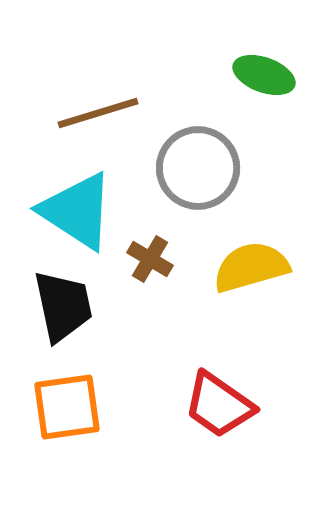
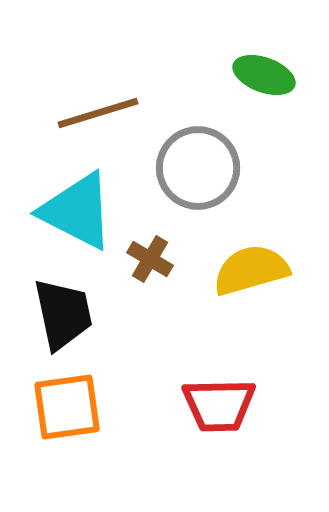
cyan triangle: rotated 6 degrees counterclockwise
yellow semicircle: moved 3 px down
black trapezoid: moved 8 px down
red trapezoid: rotated 36 degrees counterclockwise
